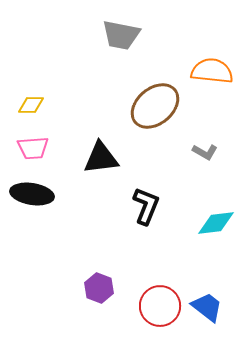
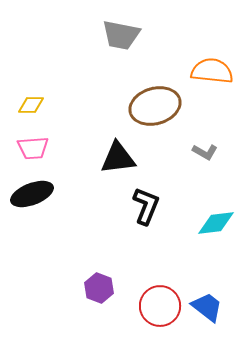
brown ellipse: rotated 24 degrees clockwise
black triangle: moved 17 px right
black ellipse: rotated 30 degrees counterclockwise
